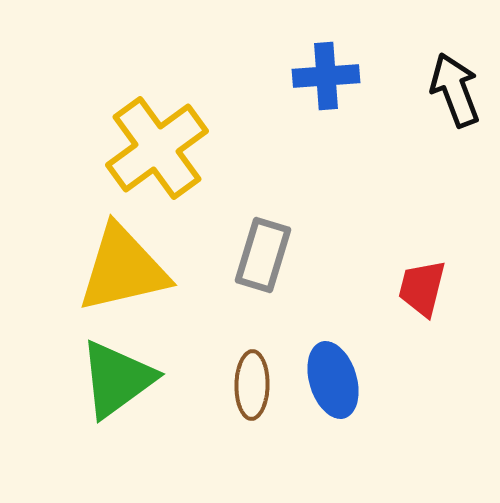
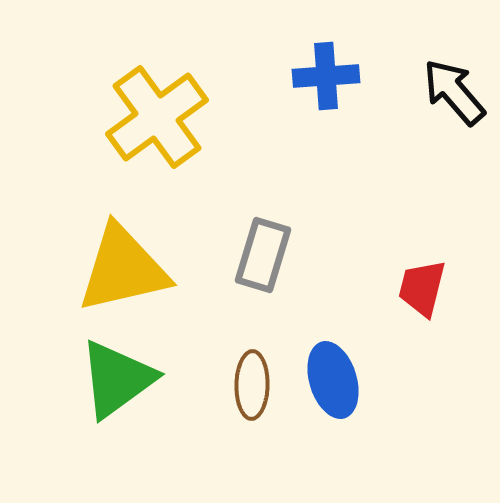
black arrow: moved 1 px left, 2 px down; rotated 20 degrees counterclockwise
yellow cross: moved 31 px up
